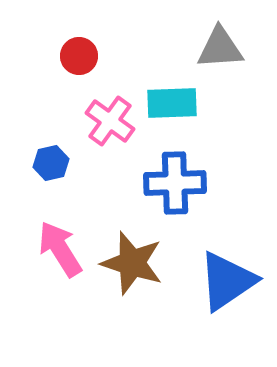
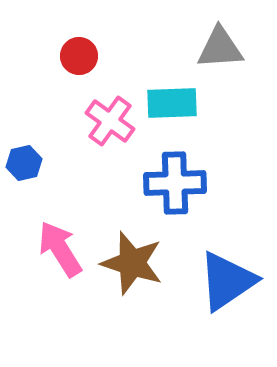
blue hexagon: moved 27 px left
